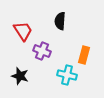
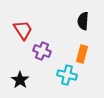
black semicircle: moved 23 px right
red trapezoid: moved 1 px up
orange rectangle: moved 2 px left, 1 px up
black star: moved 4 px down; rotated 18 degrees clockwise
